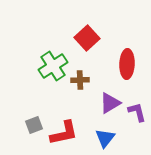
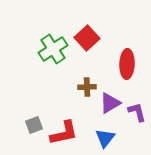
green cross: moved 17 px up
brown cross: moved 7 px right, 7 px down
